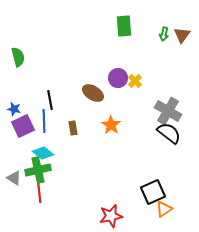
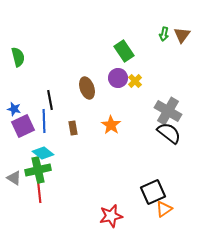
green rectangle: moved 25 px down; rotated 30 degrees counterclockwise
brown ellipse: moved 6 px left, 5 px up; rotated 40 degrees clockwise
